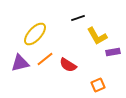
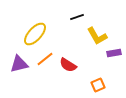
black line: moved 1 px left, 1 px up
purple rectangle: moved 1 px right, 1 px down
purple triangle: moved 1 px left, 1 px down
